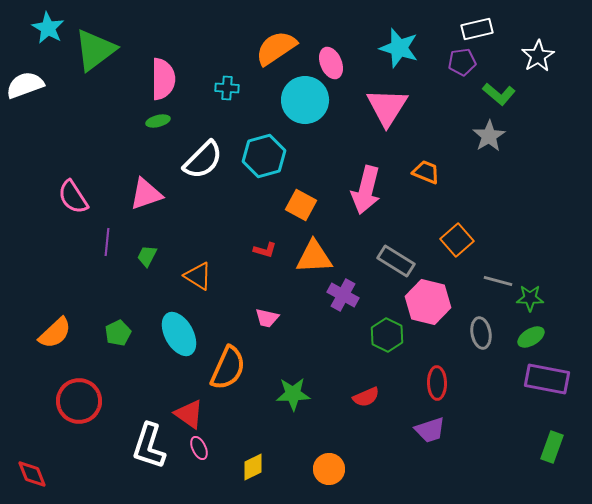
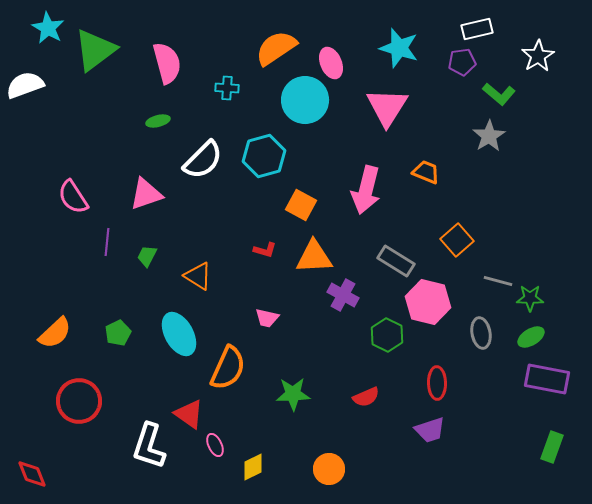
pink semicircle at (163, 79): moved 4 px right, 16 px up; rotated 15 degrees counterclockwise
pink ellipse at (199, 448): moved 16 px right, 3 px up
